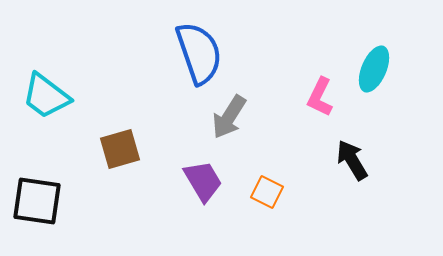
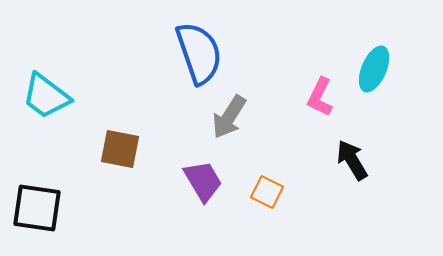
brown square: rotated 27 degrees clockwise
black square: moved 7 px down
